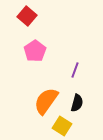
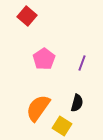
pink pentagon: moved 9 px right, 8 px down
purple line: moved 7 px right, 7 px up
orange semicircle: moved 8 px left, 7 px down
